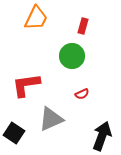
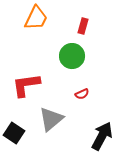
gray triangle: rotated 16 degrees counterclockwise
black arrow: rotated 8 degrees clockwise
